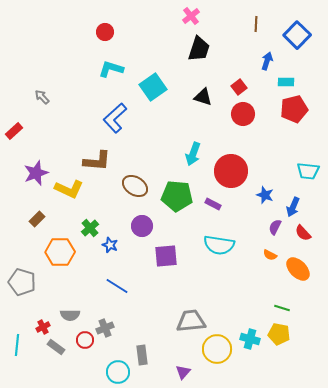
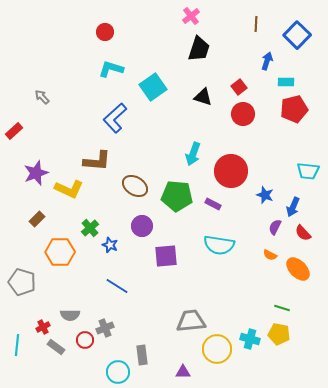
purple triangle at (183, 372): rotated 49 degrees clockwise
